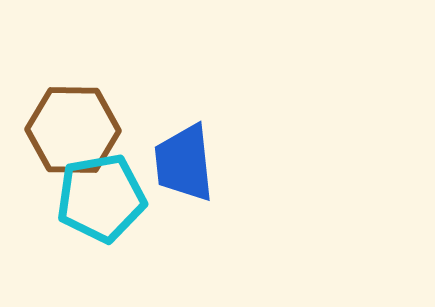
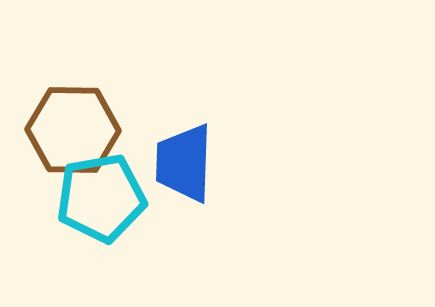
blue trapezoid: rotated 8 degrees clockwise
